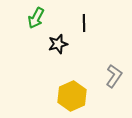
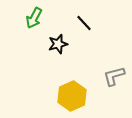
green arrow: moved 2 px left
black line: rotated 42 degrees counterclockwise
gray L-shape: rotated 140 degrees counterclockwise
